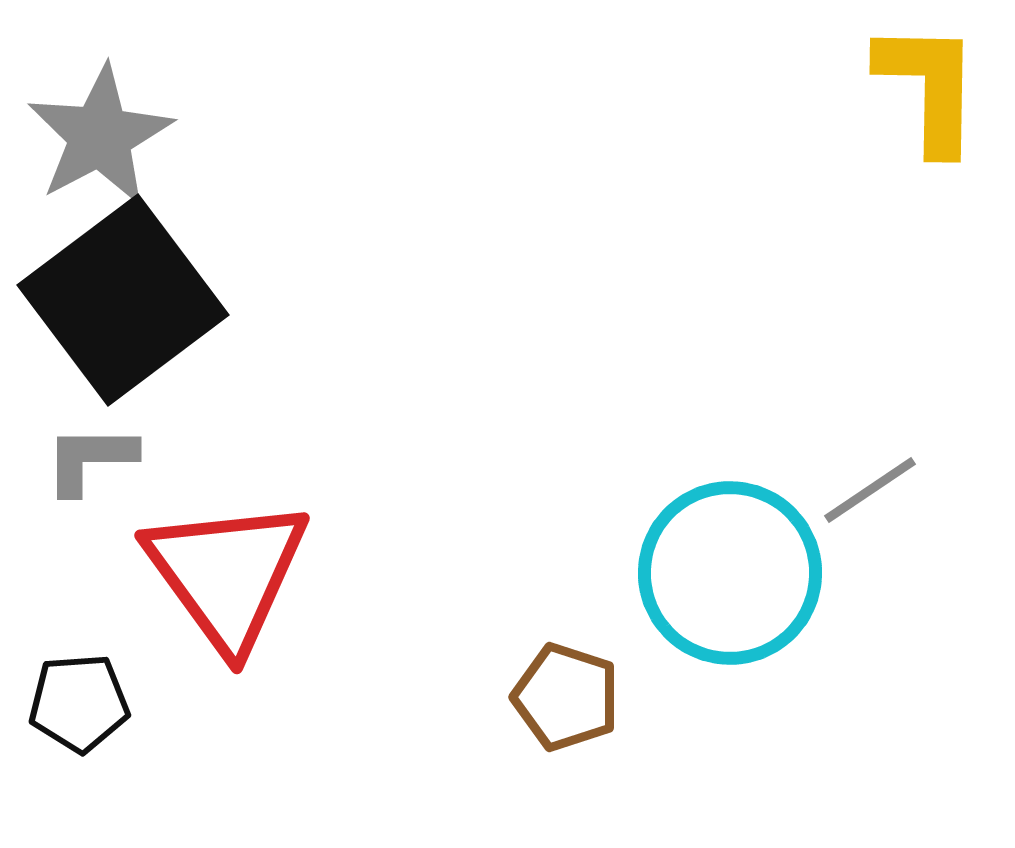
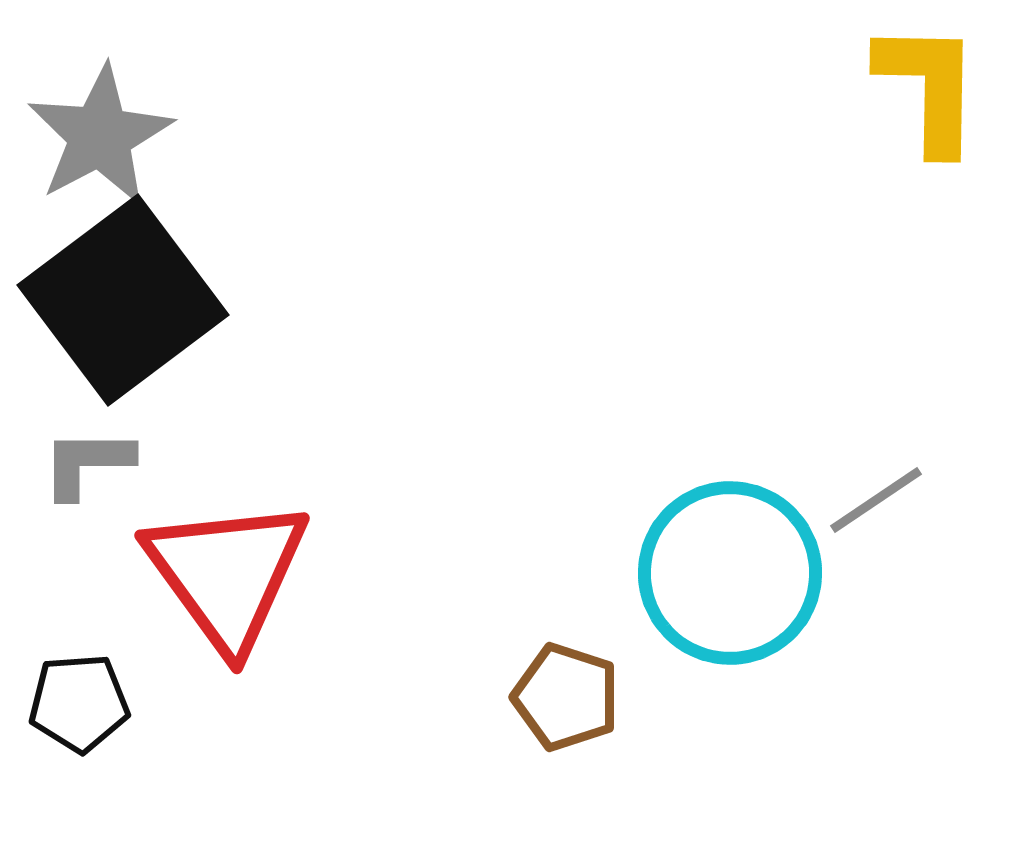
gray L-shape: moved 3 px left, 4 px down
gray line: moved 6 px right, 10 px down
